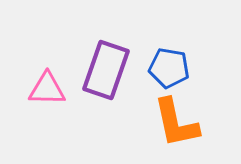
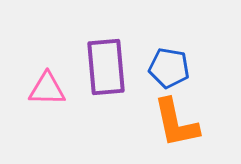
purple rectangle: moved 3 px up; rotated 24 degrees counterclockwise
